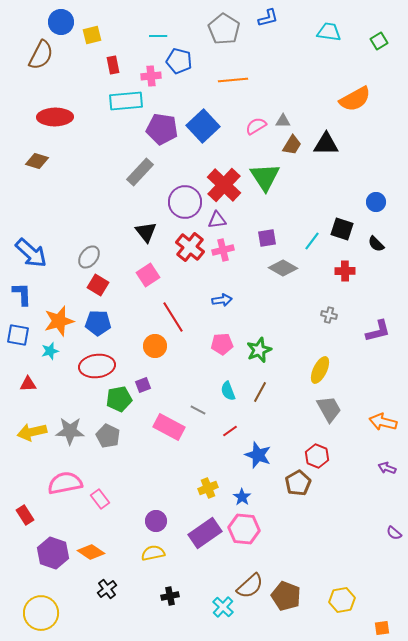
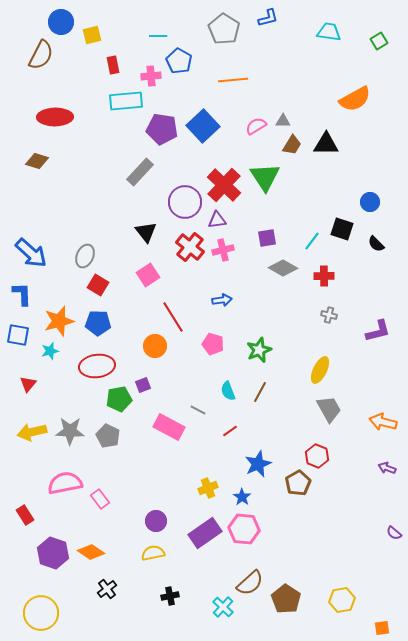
blue pentagon at (179, 61): rotated 15 degrees clockwise
blue circle at (376, 202): moved 6 px left
gray ellipse at (89, 257): moved 4 px left, 1 px up; rotated 15 degrees counterclockwise
red cross at (345, 271): moved 21 px left, 5 px down
pink pentagon at (222, 344): moved 9 px left; rotated 20 degrees clockwise
red triangle at (28, 384): rotated 48 degrees counterclockwise
blue star at (258, 455): moved 9 px down; rotated 28 degrees clockwise
brown semicircle at (250, 586): moved 3 px up
brown pentagon at (286, 596): moved 3 px down; rotated 12 degrees clockwise
